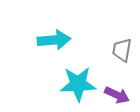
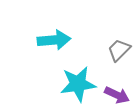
gray trapezoid: moved 3 px left; rotated 35 degrees clockwise
cyan star: rotated 6 degrees counterclockwise
